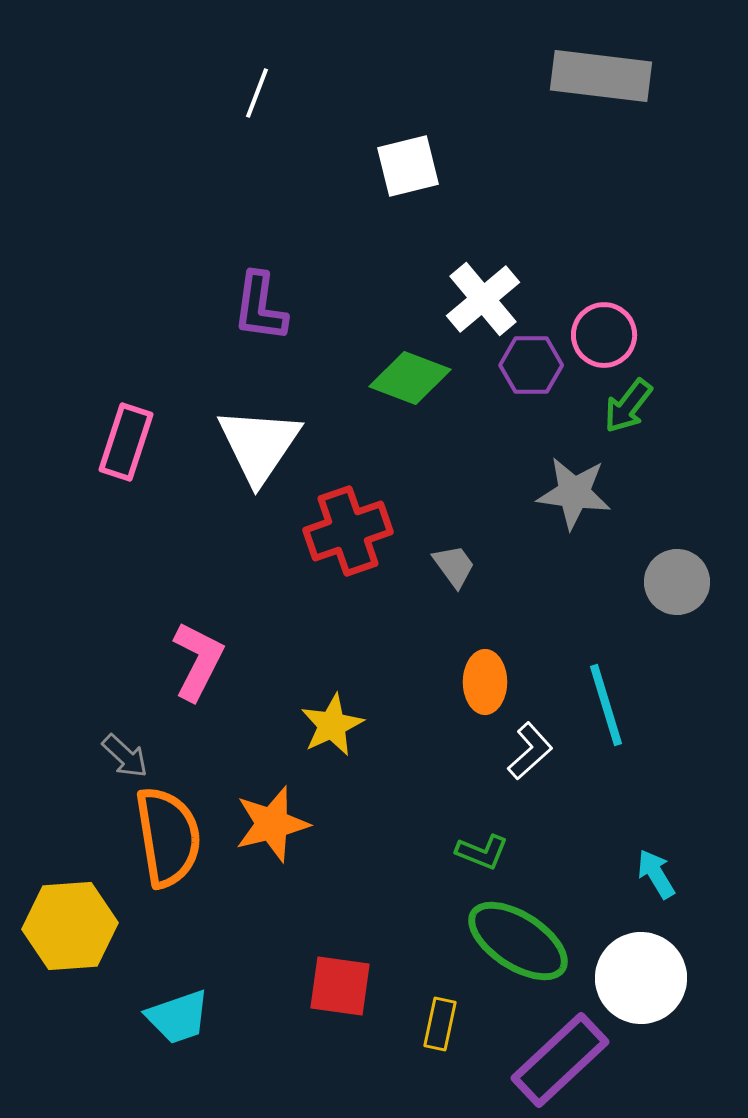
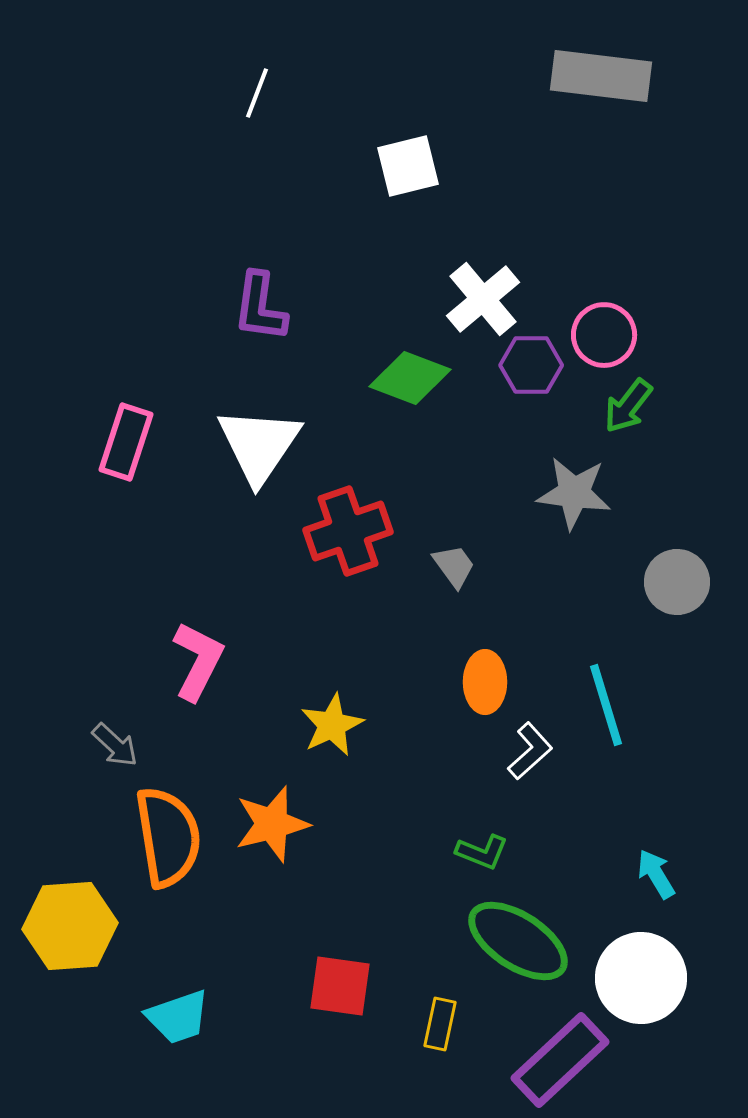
gray arrow: moved 10 px left, 11 px up
